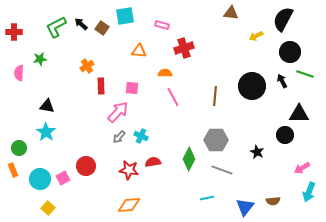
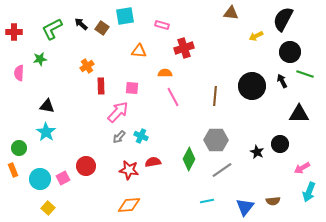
green L-shape at (56, 27): moved 4 px left, 2 px down
black circle at (285, 135): moved 5 px left, 9 px down
gray line at (222, 170): rotated 55 degrees counterclockwise
cyan line at (207, 198): moved 3 px down
